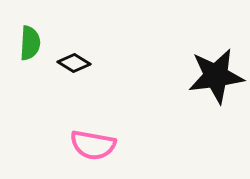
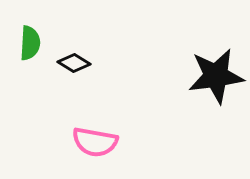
pink semicircle: moved 2 px right, 3 px up
